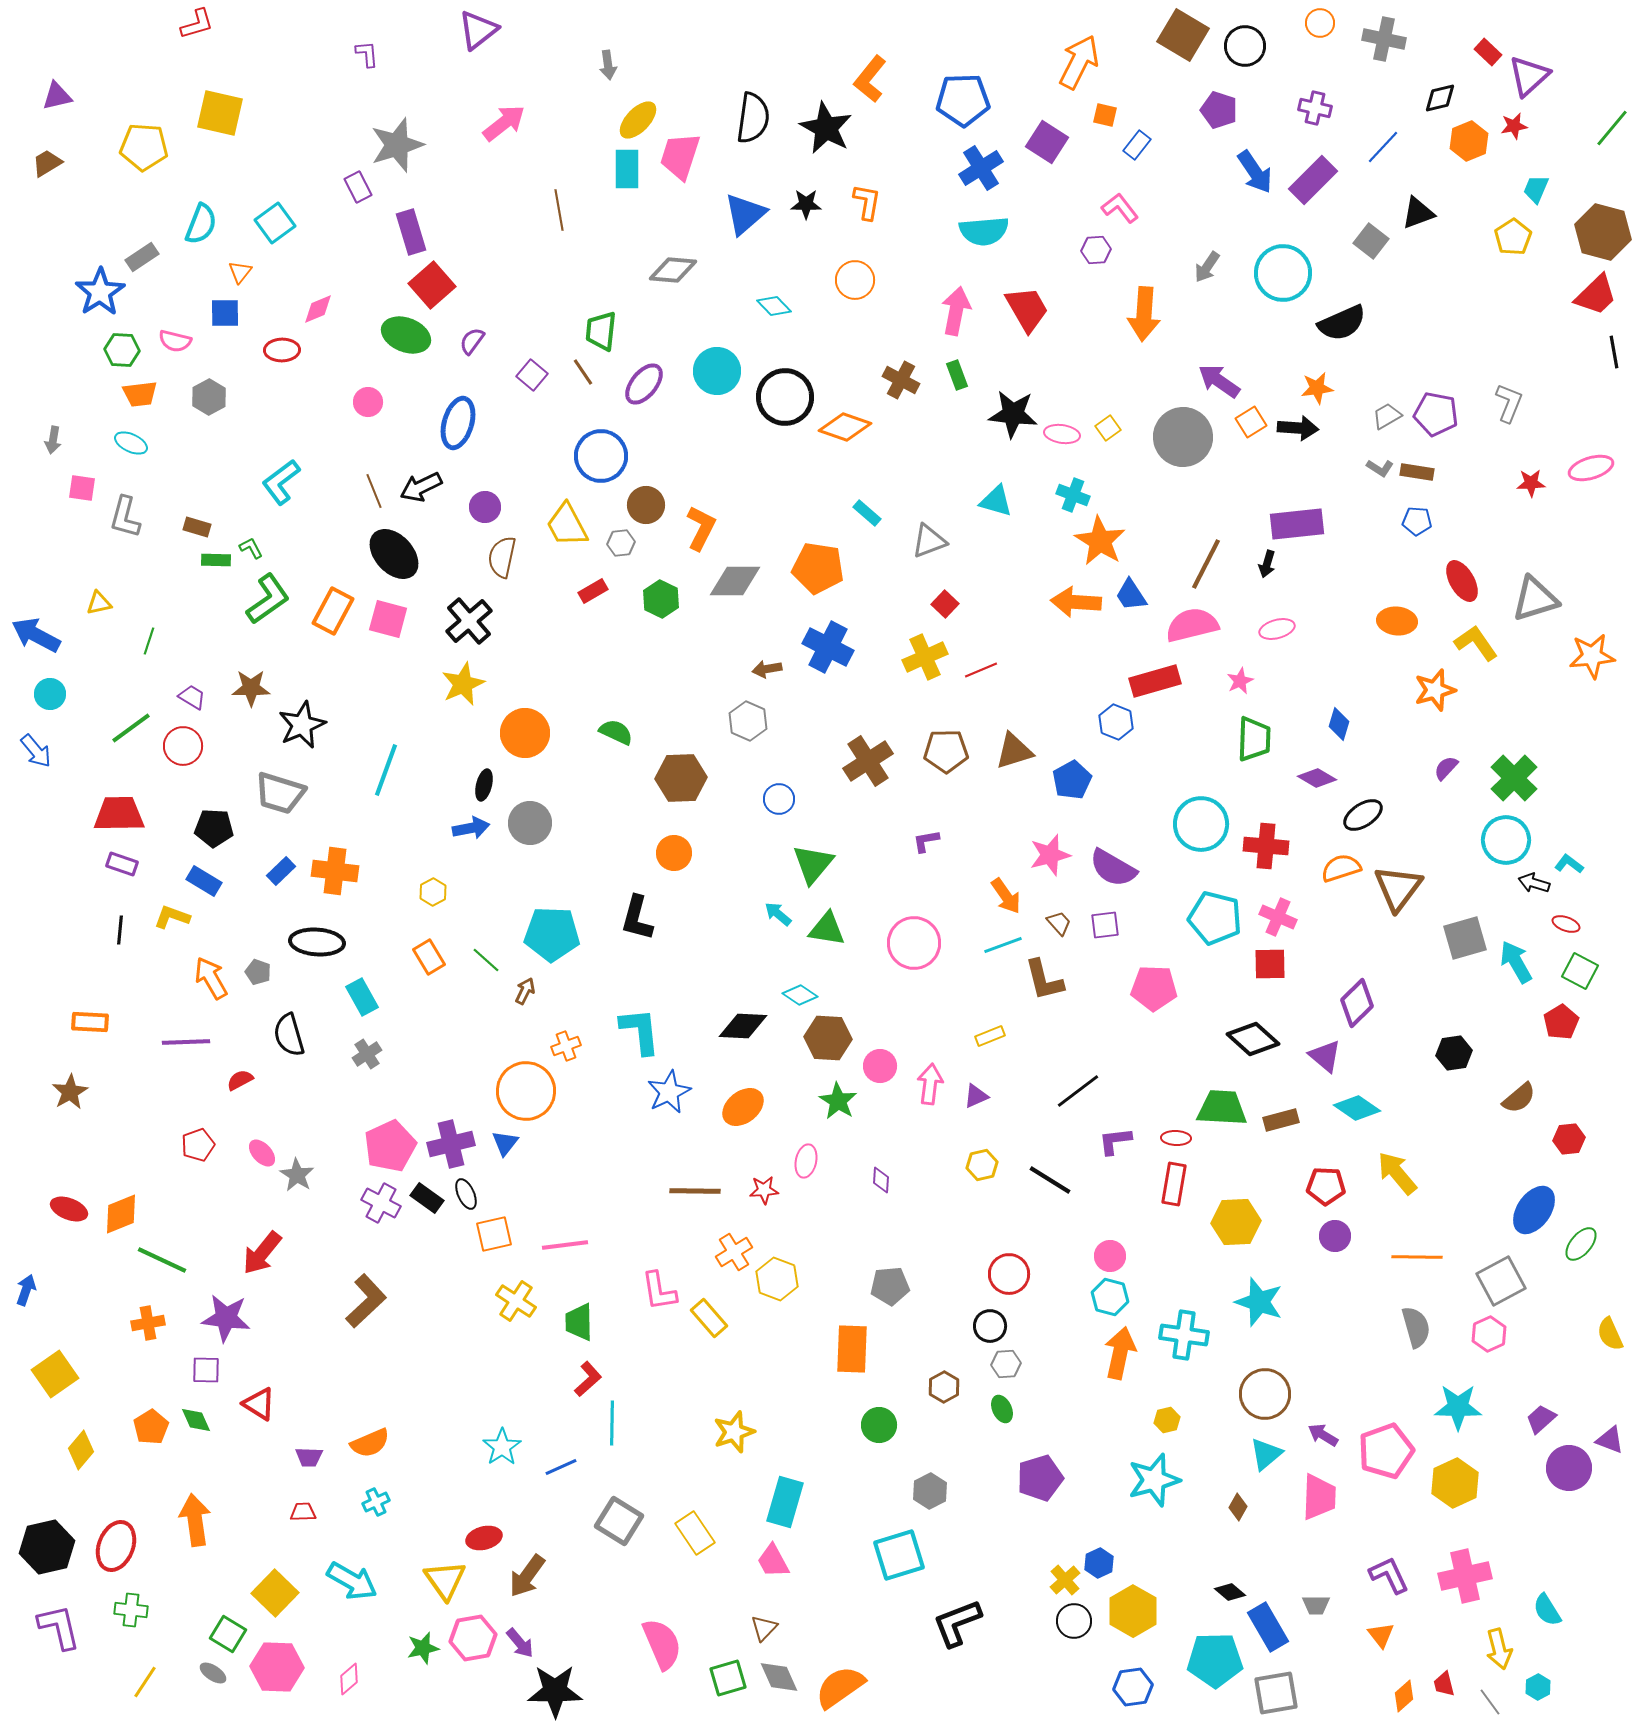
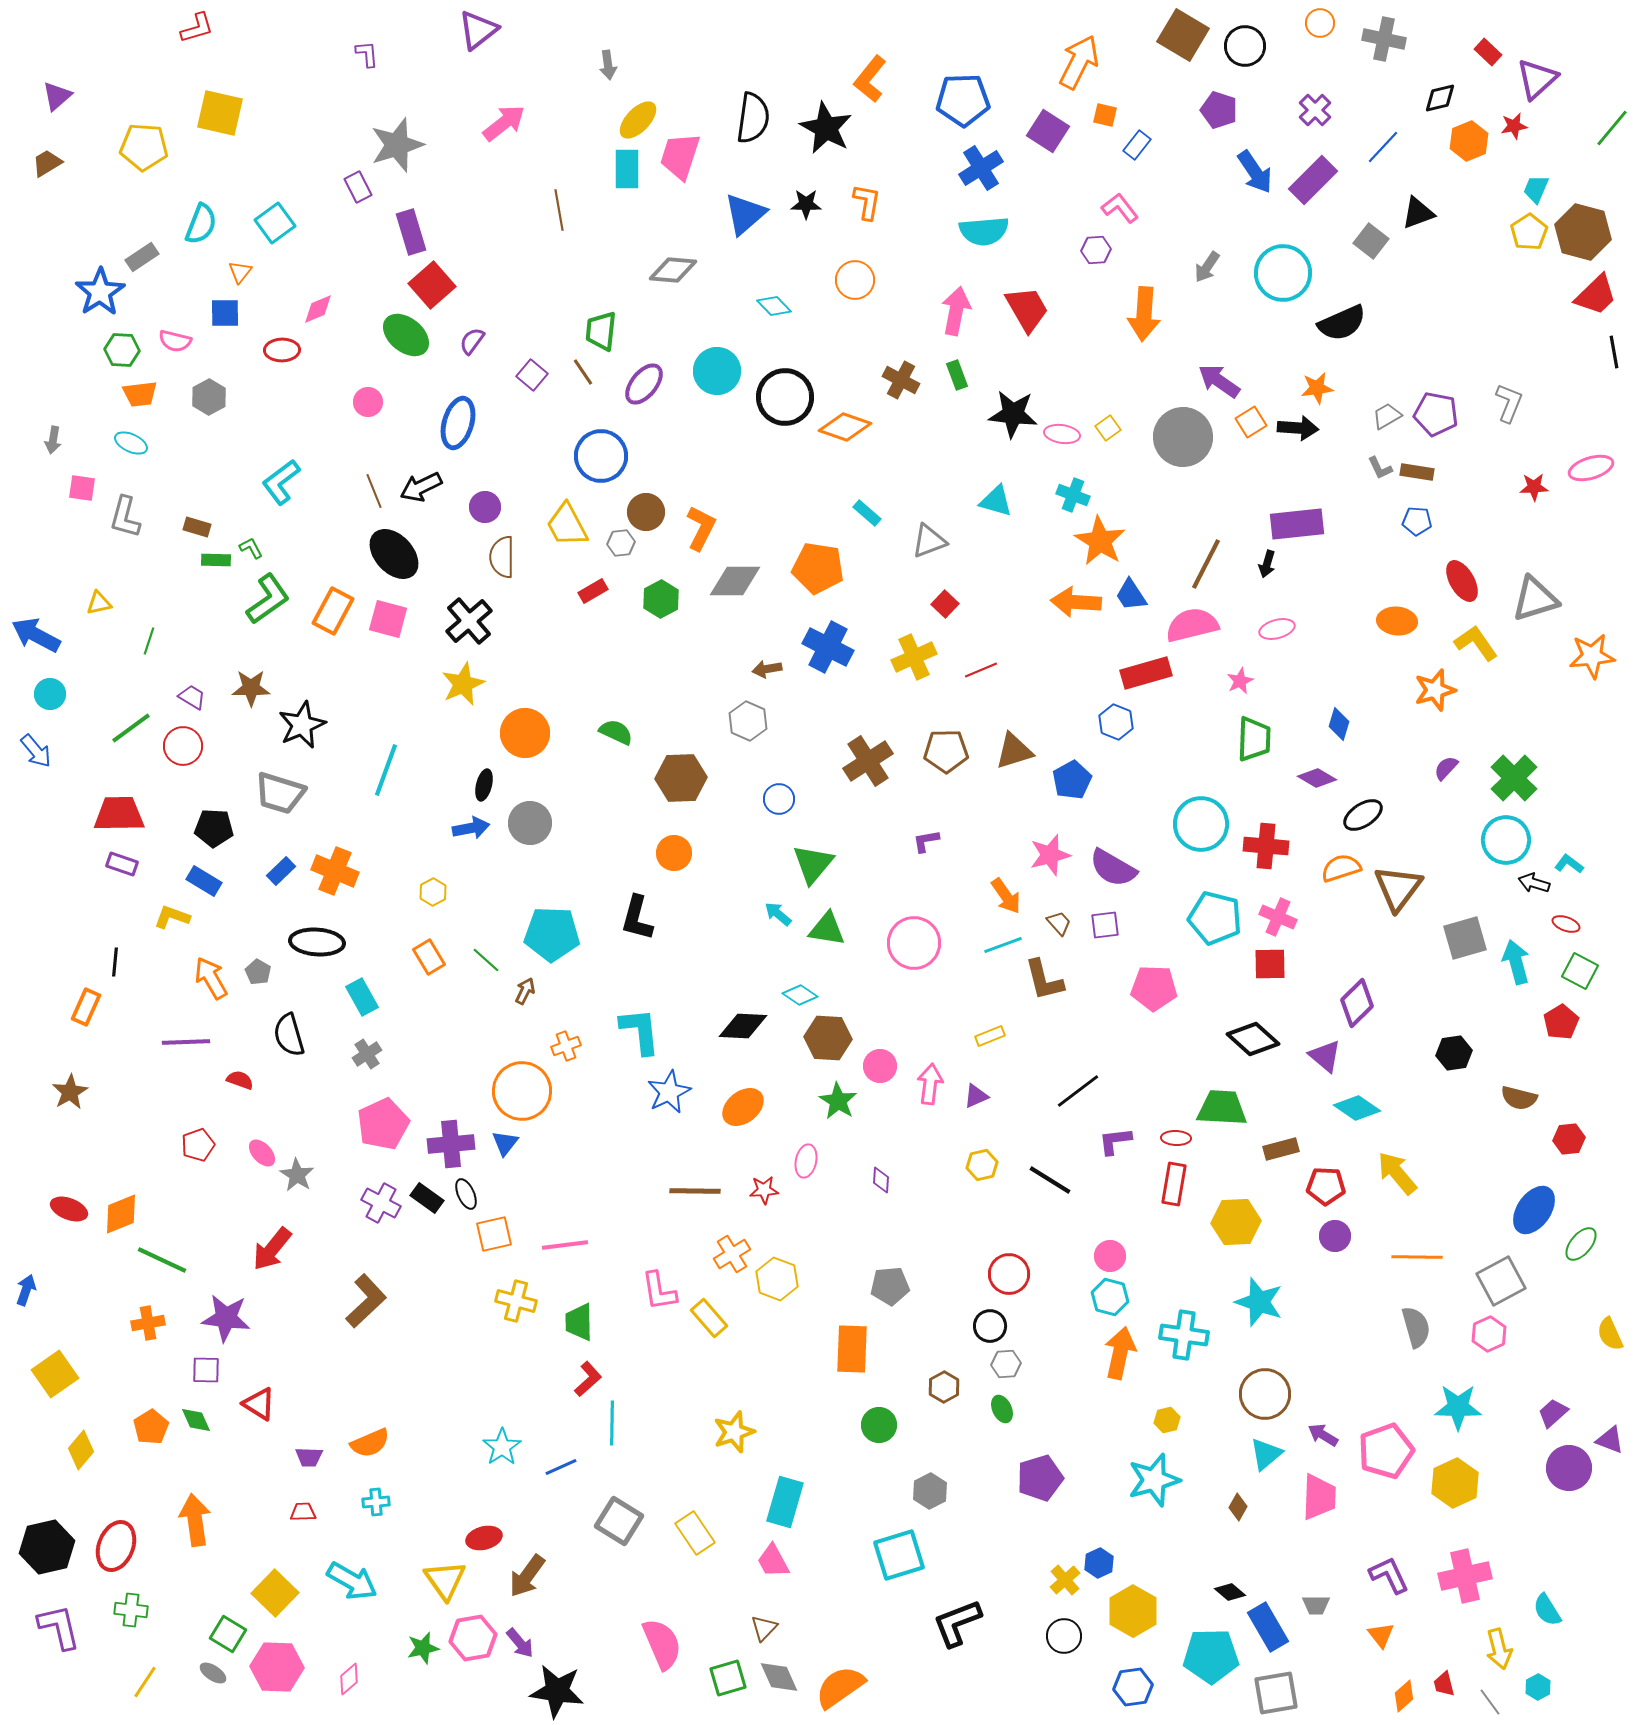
red L-shape at (197, 24): moved 4 px down
purple triangle at (1529, 76): moved 8 px right, 3 px down
purple triangle at (57, 96): rotated 28 degrees counterclockwise
purple cross at (1315, 108): moved 2 px down; rotated 32 degrees clockwise
purple square at (1047, 142): moved 1 px right, 11 px up
brown hexagon at (1603, 232): moved 20 px left
yellow pentagon at (1513, 237): moved 16 px right, 5 px up
green ellipse at (406, 335): rotated 18 degrees clockwise
gray L-shape at (1380, 468): rotated 32 degrees clockwise
red star at (1531, 483): moved 3 px right, 4 px down
brown circle at (646, 505): moved 7 px down
brown semicircle at (502, 557): rotated 12 degrees counterclockwise
green hexagon at (661, 599): rotated 6 degrees clockwise
yellow cross at (925, 657): moved 11 px left
red rectangle at (1155, 681): moved 9 px left, 8 px up
orange cross at (335, 871): rotated 15 degrees clockwise
black line at (120, 930): moved 5 px left, 32 px down
cyan arrow at (1516, 962): rotated 15 degrees clockwise
gray pentagon at (258, 972): rotated 10 degrees clockwise
orange rectangle at (90, 1022): moved 4 px left, 15 px up; rotated 69 degrees counterclockwise
red semicircle at (240, 1080): rotated 48 degrees clockwise
orange circle at (526, 1091): moved 4 px left
brown semicircle at (1519, 1098): rotated 54 degrees clockwise
brown rectangle at (1281, 1120): moved 29 px down
purple cross at (451, 1144): rotated 9 degrees clockwise
pink pentagon at (390, 1146): moved 7 px left, 22 px up
orange cross at (734, 1252): moved 2 px left, 2 px down
red arrow at (262, 1253): moved 10 px right, 4 px up
yellow cross at (516, 1301): rotated 18 degrees counterclockwise
purple trapezoid at (1541, 1419): moved 12 px right, 6 px up
cyan cross at (376, 1502): rotated 20 degrees clockwise
black circle at (1074, 1621): moved 10 px left, 15 px down
cyan pentagon at (1215, 1660): moved 4 px left, 4 px up
black star at (555, 1691): moved 2 px right; rotated 8 degrees clockwise
